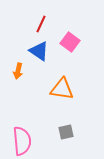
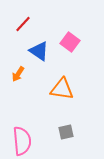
red line: moved 18 px left; rotated 18 degrees clockwise
orange arrow: moved 3 px down; rotated 21 degrees clockwise
